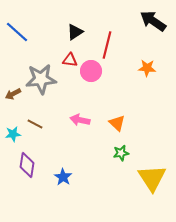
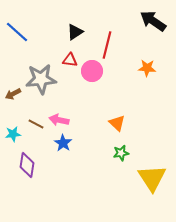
pink circle: moved 1 px right
pink arrow: moved 21 px left
brown line: moved 1 px right
blue star: moved 34 px up
